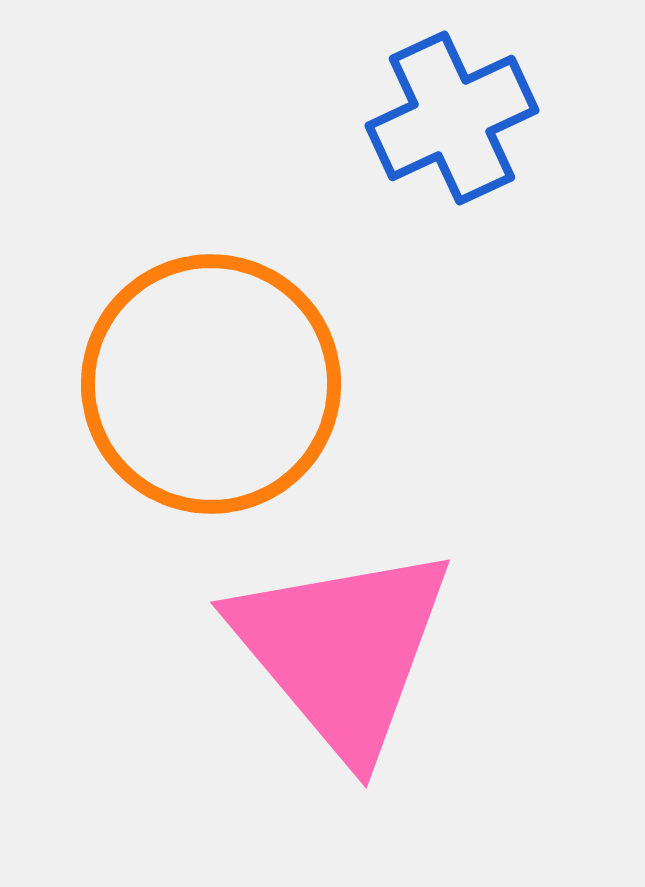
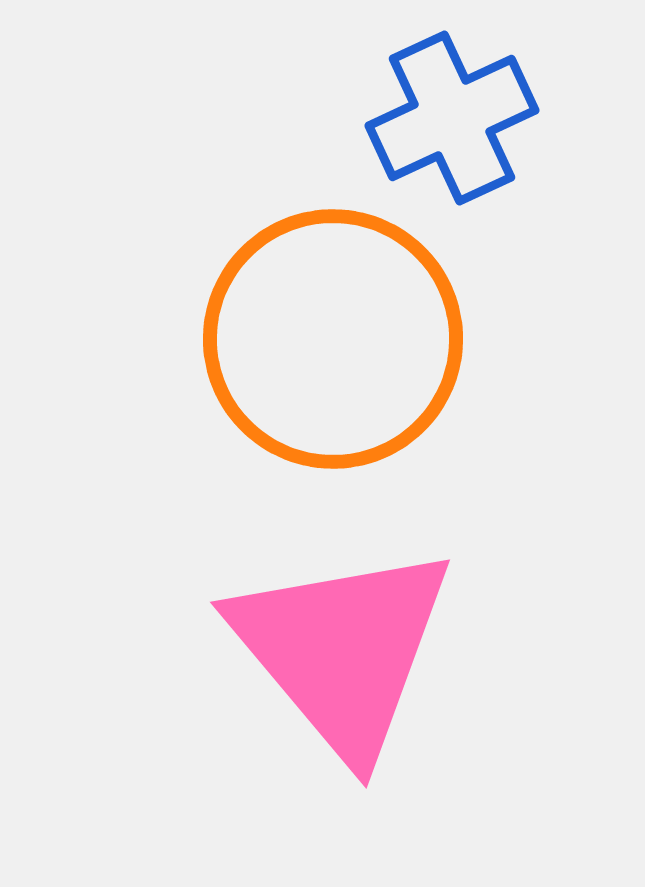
orange circle: moved 122 px right, 45 px up
